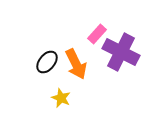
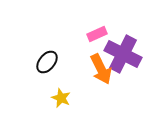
pink rectangle: rotated 24 degrees clockwise
purple cross: moved 2 px right, 2 px down
orange arrow: moved 25 px right, 5 px down
